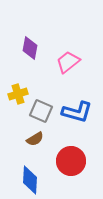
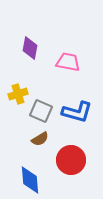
pink trapezoid: rotated 50 degrees clockwise
brown semicircle: moved 5 px right
red circle: moved 1 px up
blue diamond: rotated 8 degrees counterclockwise
